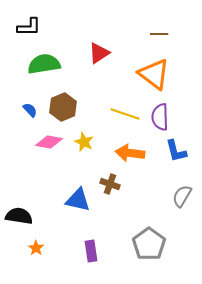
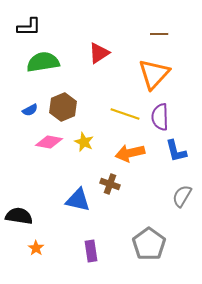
green semicircle: moved 1 px left, 2 px up
orange triangle: rotated 36 degrees clockwise
blue semicircle: rotated 105 degrees clockwise
orange arrow: rotated 20 degrees counterclockwise
